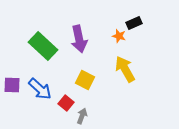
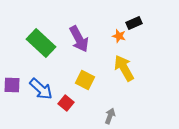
purple arrow: rotated 16 degrees counterclockwise
green rectangle: moved 2 px left, 3 px up
yellow arrow: moved 1 px left, 1 px up
blue arrow: moved 1 px right
gray arrow: moved 28 px right
